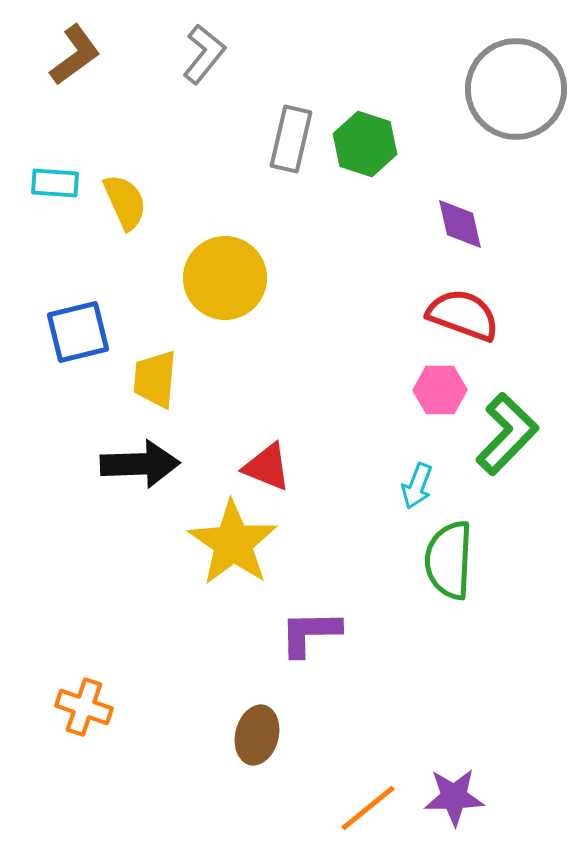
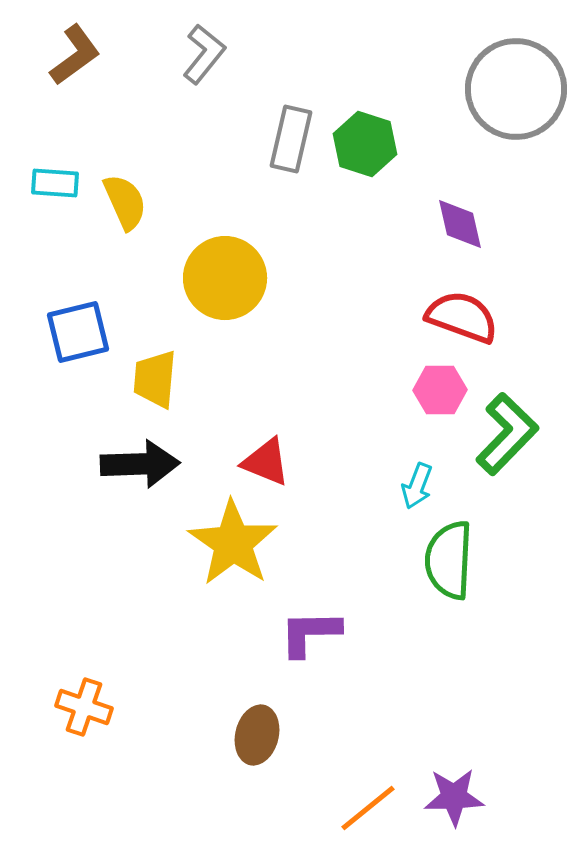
red semicircle: moved 1 px left, 2 px down
red triangle: moved 1 px left, 5 px up
